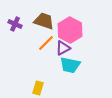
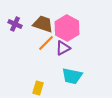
brown trapezoid: moved 1 px left, 3 px down
pink hexagon: moved 3 px left, 2 px up
cyan trapezoid: moved 2 px right, 11 px down
